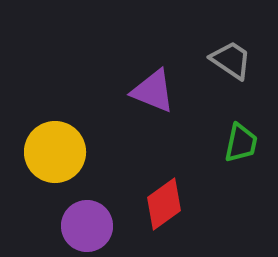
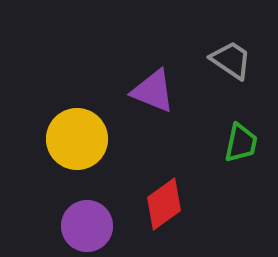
yellow circle: moved 22 px right, 13 px up
